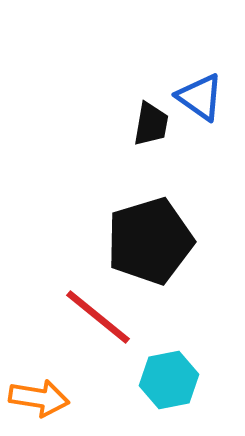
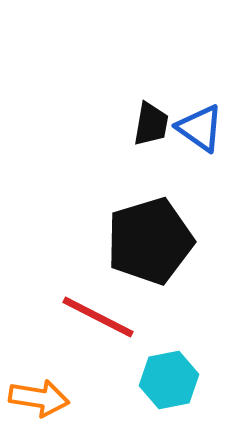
blue triangle: moved 31 px down
red line: rotated 12 degrees counterclockwise
